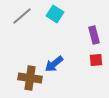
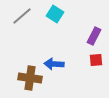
purple rectangle: moved 1 px down; rotated 42 degrees clockwise
blue arrow: rotated 42 degrees clockwise
